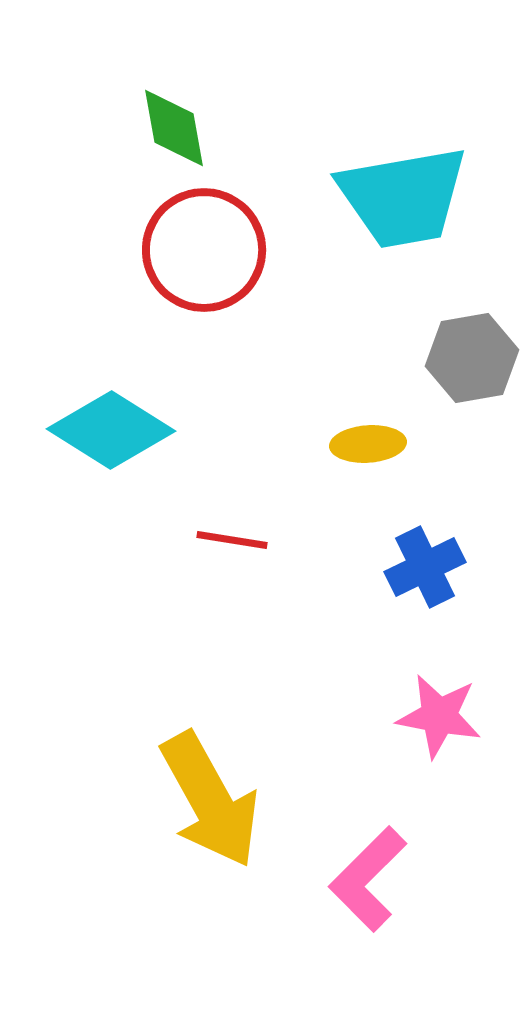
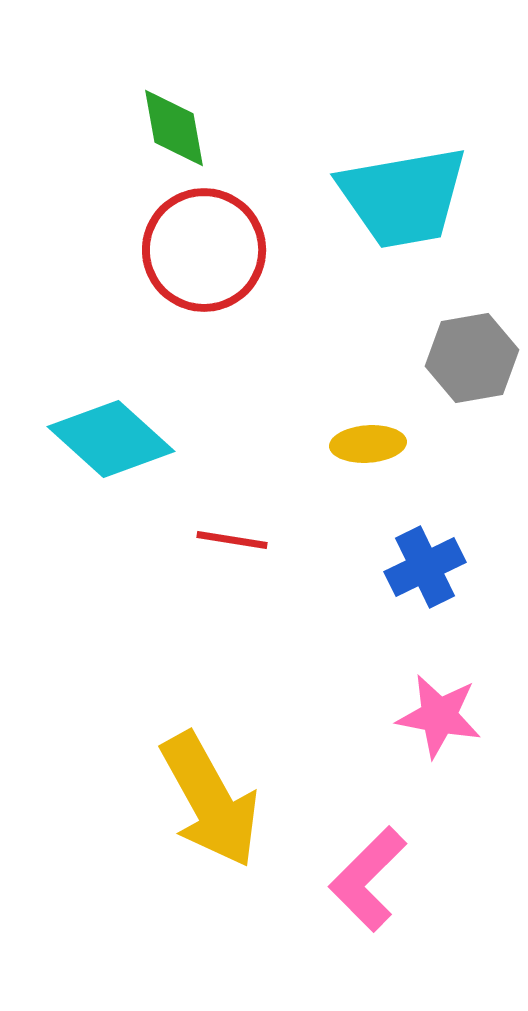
cyan diamond: moved 9 px down; rotated 10 degrees clockwise
